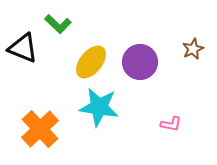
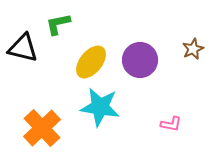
green L-shape: rotated 124 degrees clockwise
black triangle: rotated 8 degrees counterclockwise
purple circle: moved 2 px up
cyan star: moved 1 px right
orange cross: moved 2 px right, 1 px up
